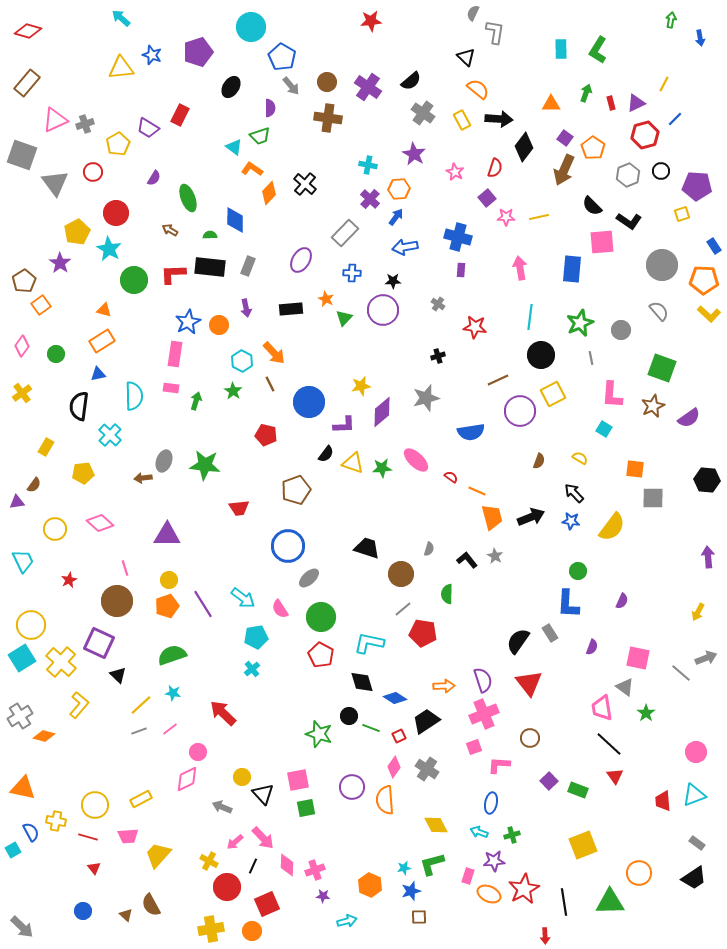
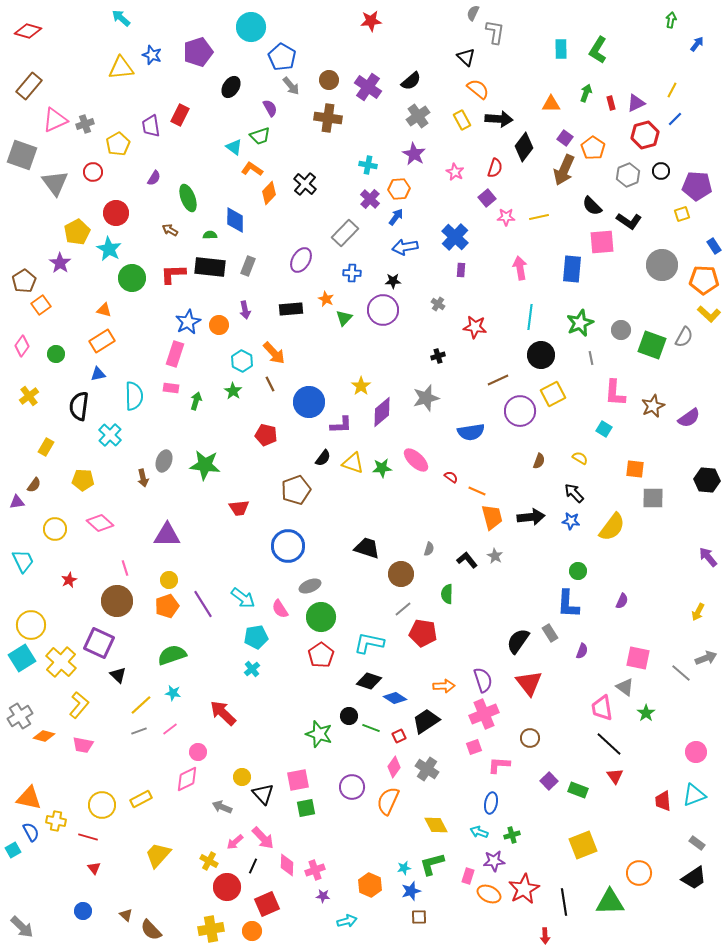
blue arrow at (700, 38): moved 3 px left, 6 px down; rotated 133 degrees counterclockwise
brown circle at (327, 82): moved 2 px right, 2 px up
brown rectangle at (27, 83): moved 2 px right, 3 px down
yellow line at (664, 84): moved 8 px right, 6 px down
purple semicircle at (270, 108): rotated 30 degrees counterclockwise
gray cross at (423, 113): moved 5 px left, 3 px down; rotated 20 degrees clockwise
purple trapezoid at (148, 128): moved 3 px right, 2 px up; rotated 50 degrees clockwise
blue cross at (458, 237): moved 3 px left; rotated 28 degrees clockwise
green circle at (134, 280): moved 2 px left, 2 px up
purple arrow at (246, 308): moved 1 px left, 2 px down
gray semicircle at (659, 311): moved 25 px right, 26 px down; rotated 70 degrees clockwise
pink rectangle at (175, 354): rotated 10 degrees clockwise
green square at (662, 368): moved 10 px left, 23 px up
yellow star at (361, 386): rotated 24 degrees counterclockwise
yellow cross at (22, 393): moved 7 px right, 3 px down
pink L-shape at (612, 395): moved 3 px right, 2 px up
purple L-shape at (344, 425): moved 3 px left
black semicircle at (326, 454): moved 3 px left, 4 px down
yellow pentagon at (83, 473): moved 7 px down; rotated 10 degrees clockwise
brown arrow at (143, 478): rotated 96 degrees counterclockwise
black arrow at (531, 517): rotated 16 degrees clockwise
purple arrow at (708, 557): rotated 35 degrees counterclockwise
gray ellipse at (309, 578): moved 1 px right, 8 px down; rotated 20 degrees clockwise
purple semicircle at (592, 647): moved 10 px left, 4 px down
red pentagon at (321, 655): rotated 10 degrees clockwise
black diamond at (362, 682): moved 7 px right, 1 px up; rotated 55 degrees counterclockwise
orange triangle at (23, 788): moved 6 px right, 10 px down
orange semicircle at (385, 800): moved 3 px right, 1 px down; rotated 28 degrees clockwise
yellow circle at (95, 805): moved 7 px right
pink trapezoid at (128, 836): moved 45 px left, 91 px up; rotated 15 degrees clockwise
brown semicircle at (151, 905): moved 25 px down; rotated 15 degrees counterclockwise
